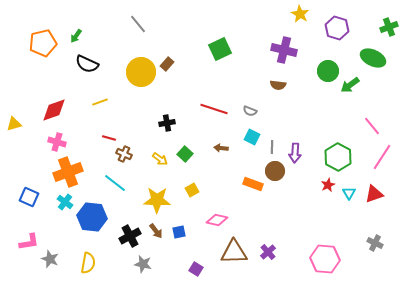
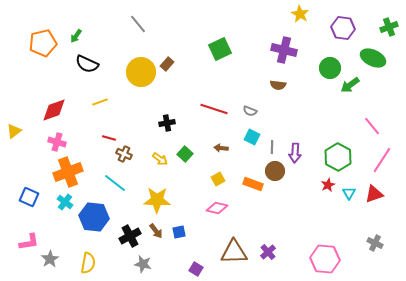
purple hexagon at (337, 28): moved 6 px right; rotated 10 degrees counterclockwise
green circle at (328, 71): moved 2 px right, 3 px up
yellow triangle at (14, 124): moved 7 px down; rotated 21 degrees counterclockwise
pink line at (382, 157): moved 3 px down
yellow square at (192, 190): moved 26 px right, 11 px up
blue hexagon at (92, 217): moved 2 px right
pink diamond at (217, 220): moved 12 px up
gray star at (50, 259): rotated 18 degrees clockwise
